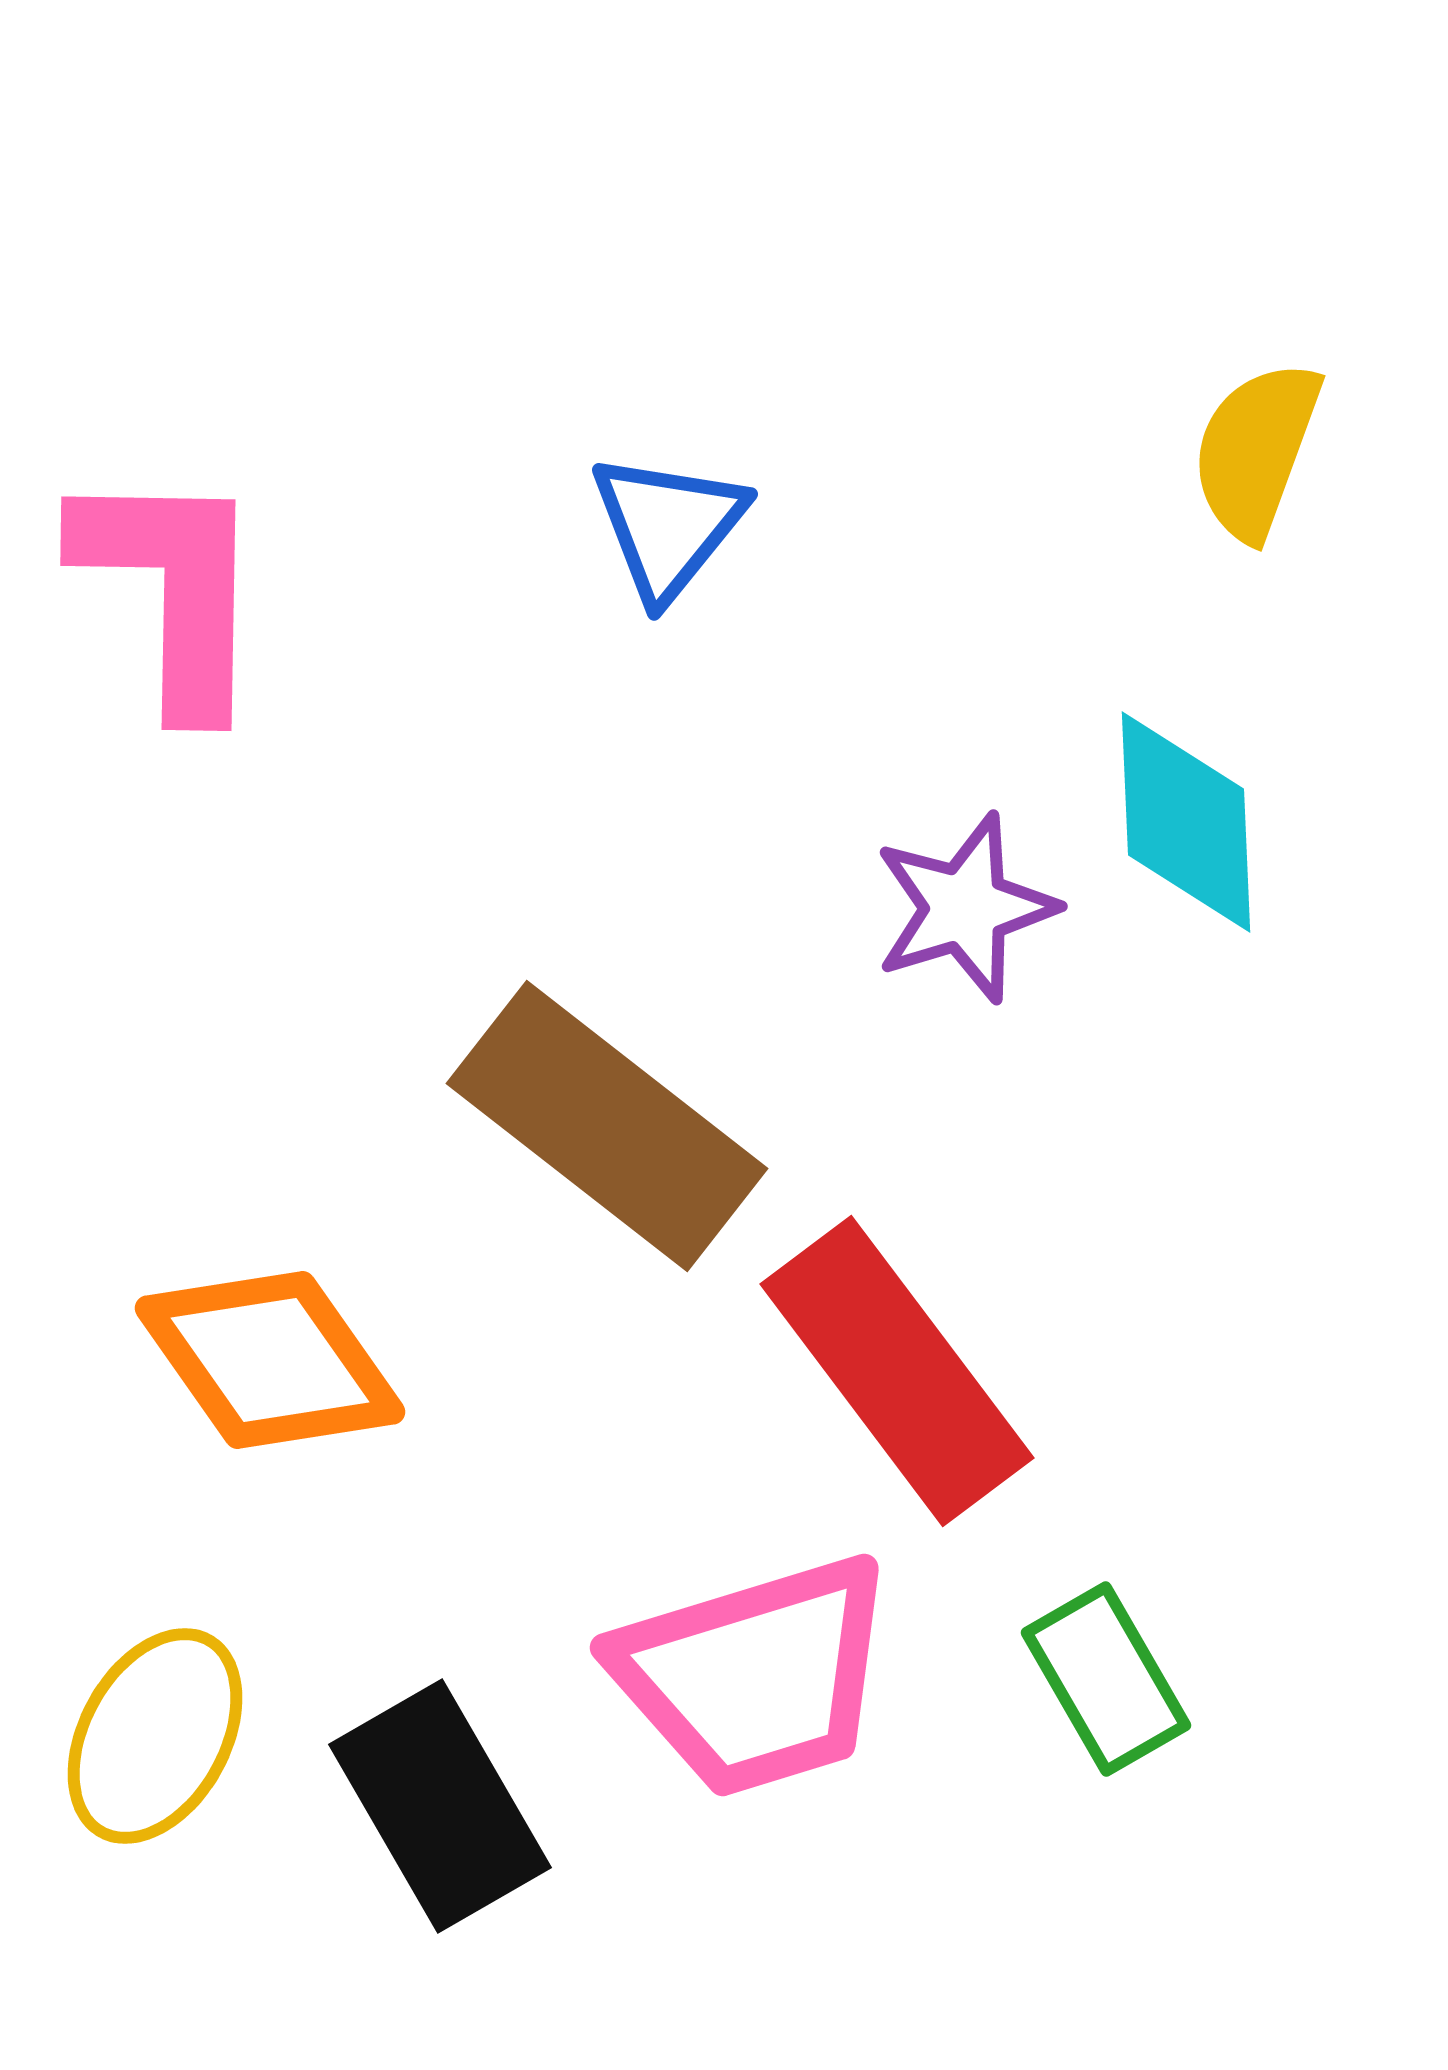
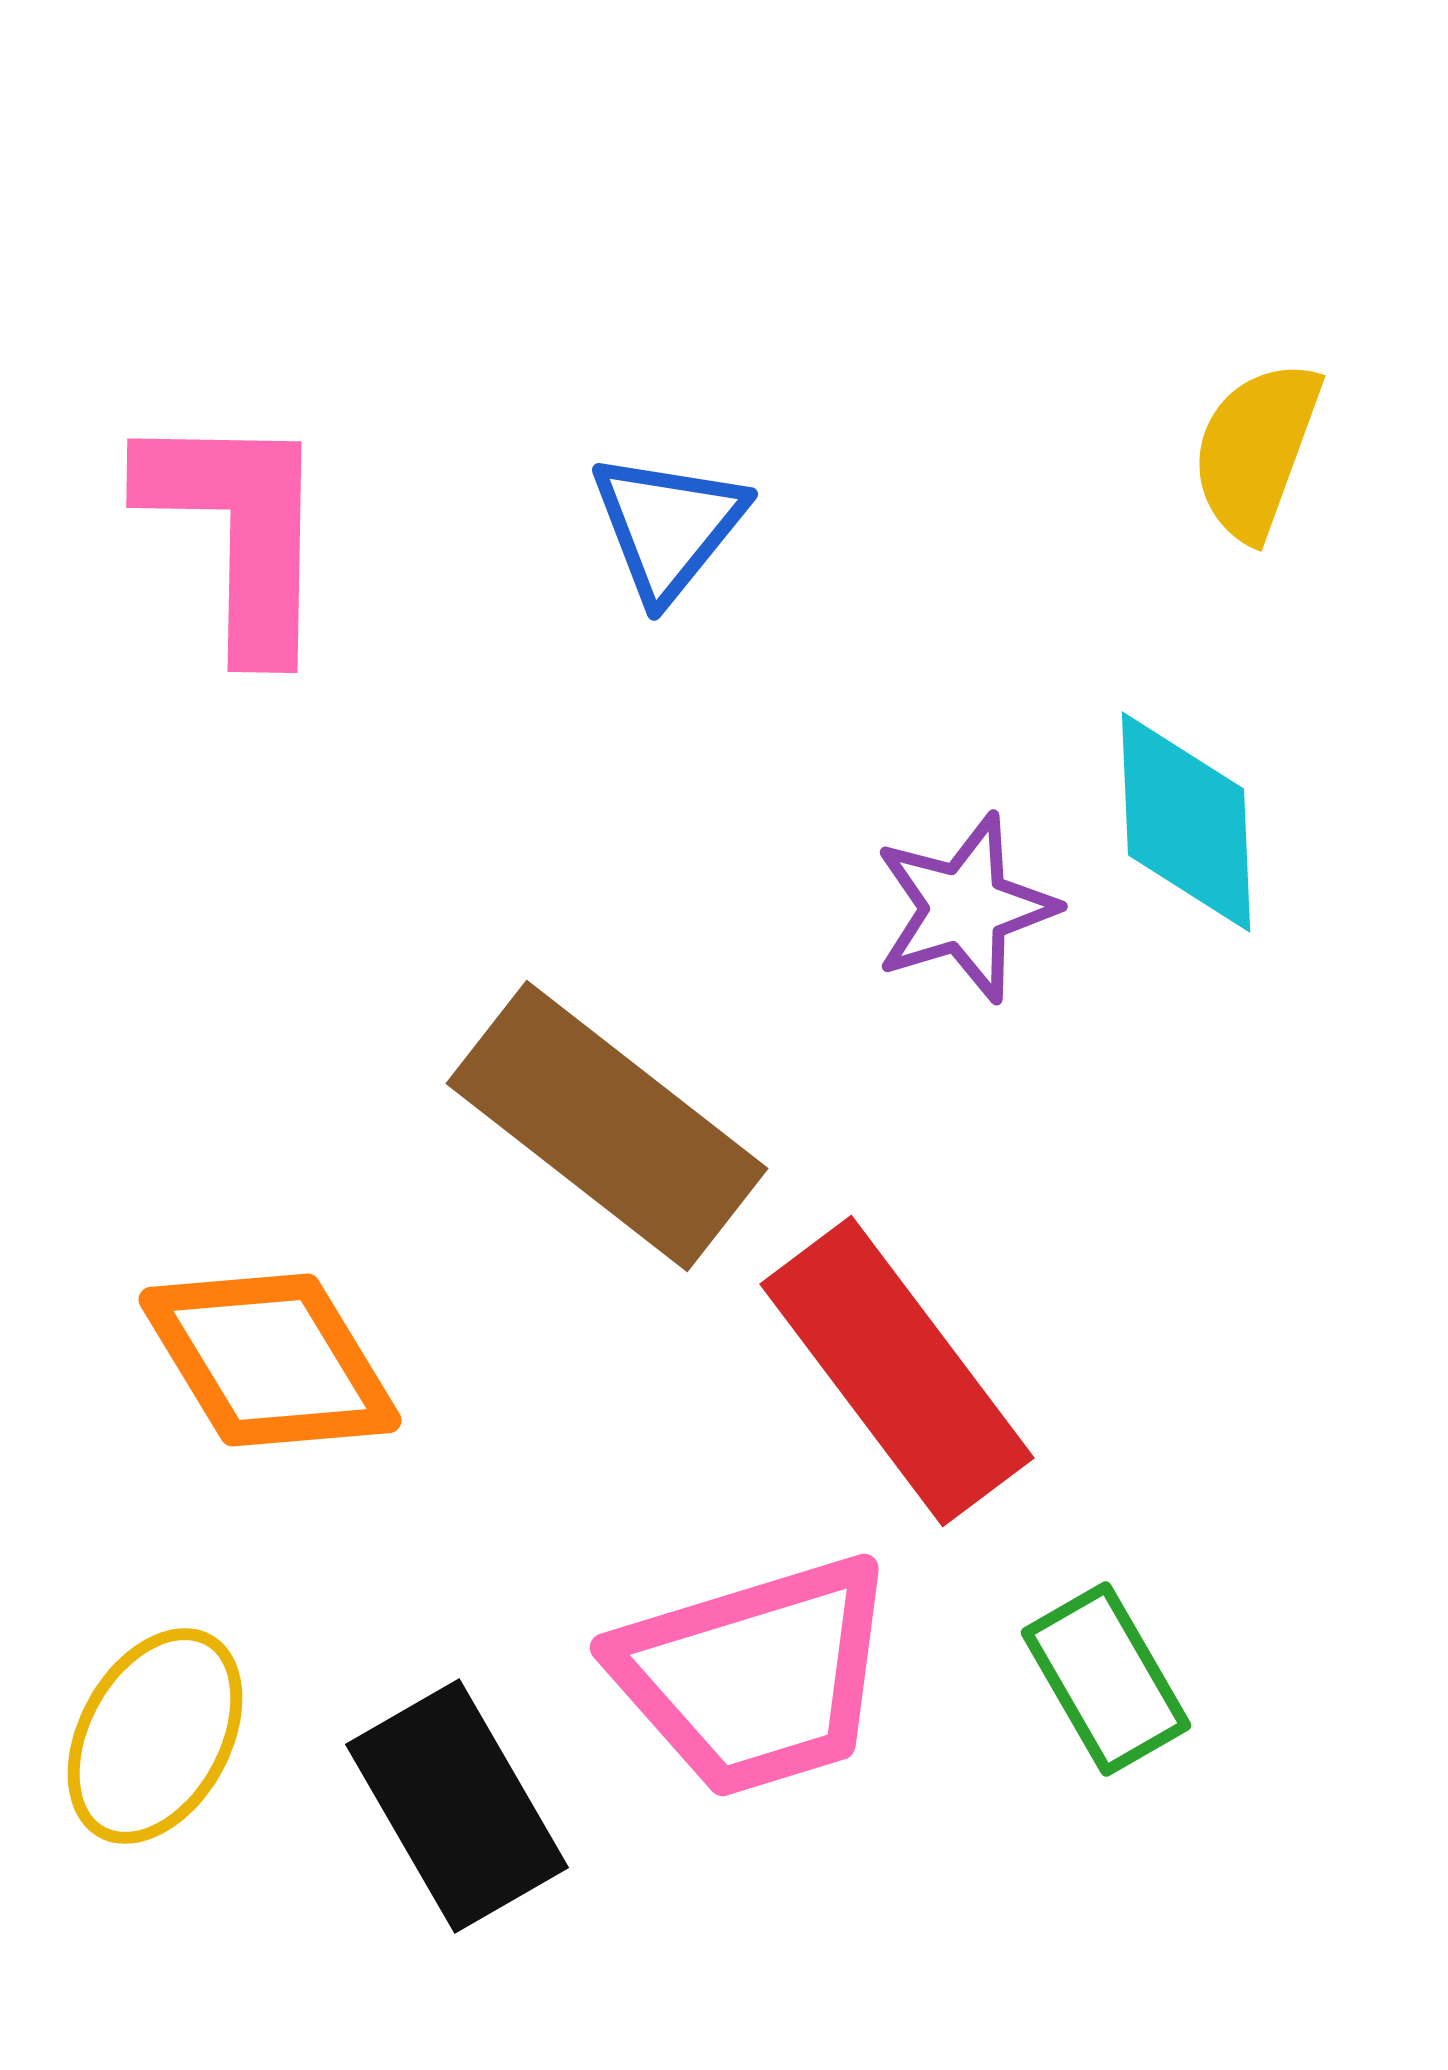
pink L-shape: moved 66 px right, 58 px up
orange diamond: rotated 4 degrees clockwise
black rectangle: moved 17 px right
